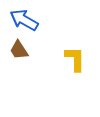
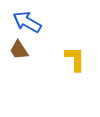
blue arrow: moved 3 px right, 2 px down
